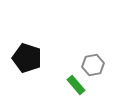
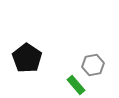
black pentagon: rotated 16 degrees clockwise
